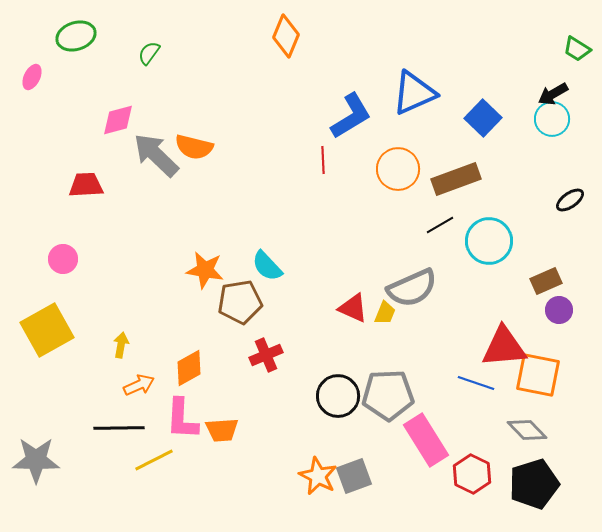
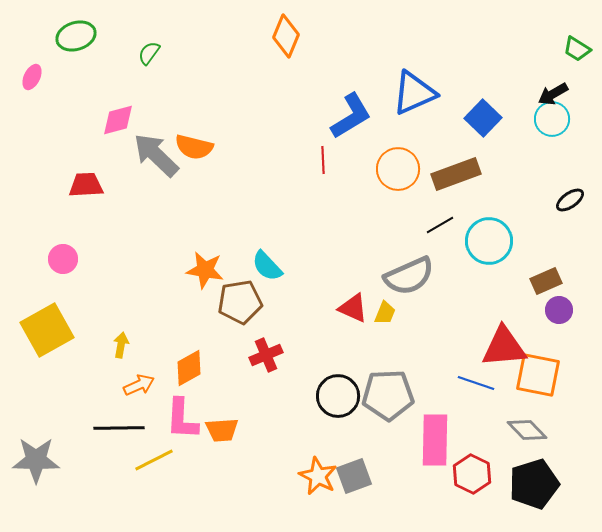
brown rectangle at (456, 179): moved 5 px up
gray semicircle at (412, 288): moved 3 px left, 12 px up
pink rectangle at (426, 440): moved 9 px right; rotated 33 degrees clockwise
